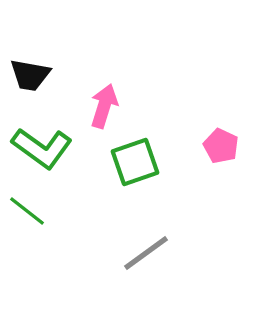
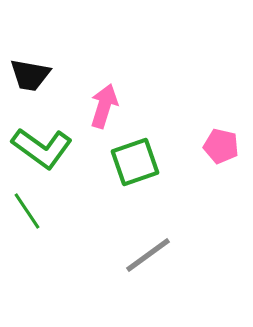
pink pentagon: rotated 12 degrees counterclockwise
green line: rotated 18 degrees clockwise
gray line: moved 2 px right, 2 px down
